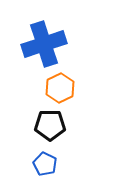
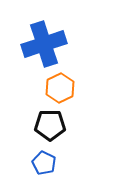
blue pentagon: moved 1 px left, 1 px up
